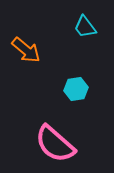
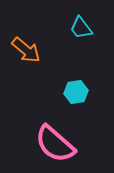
cyan trapezoid: moved 4 px left, 1 px down
cyan hexagon: moved 3 px down
